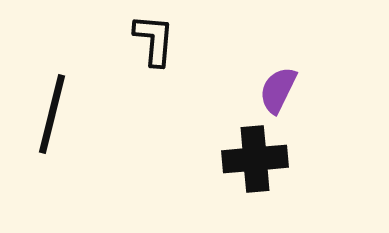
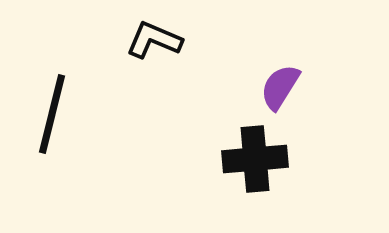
black L-shape: rotated 72 degrees counterclockwise
purple semicircle: moved 2 px right, 3 px up; rotated 6 degrees clockwise
